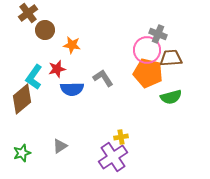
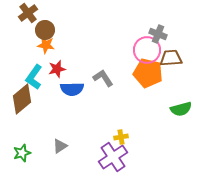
orange star: moved 26 px left
green semicircle: moved 10 px right, 12 px down
